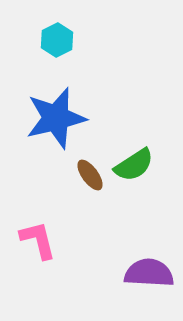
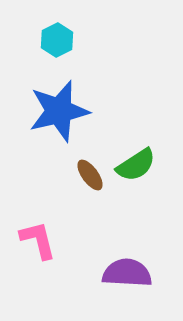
blue star: moved 3 px right, 7 px up
green semicircle: moved 2 px right
purple semicircle: moved 22 px left
